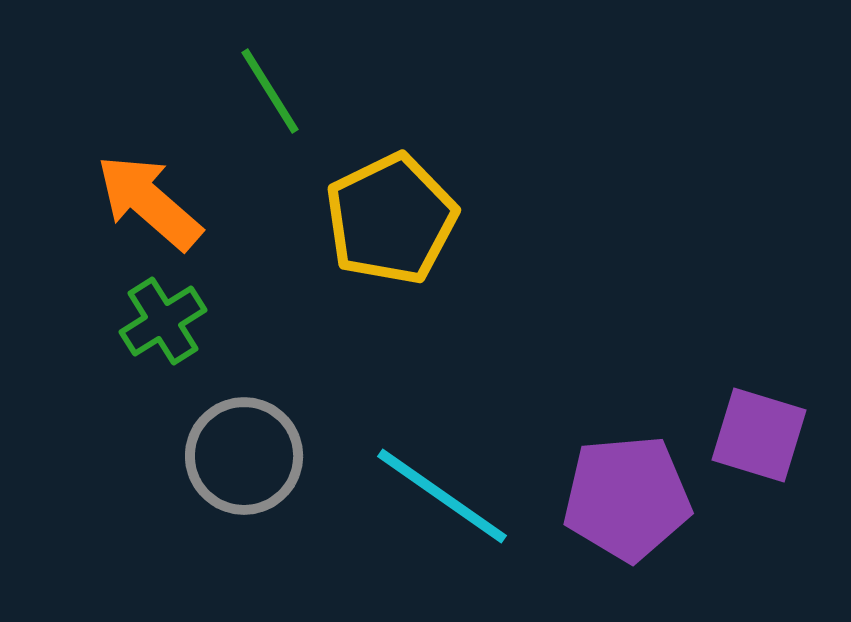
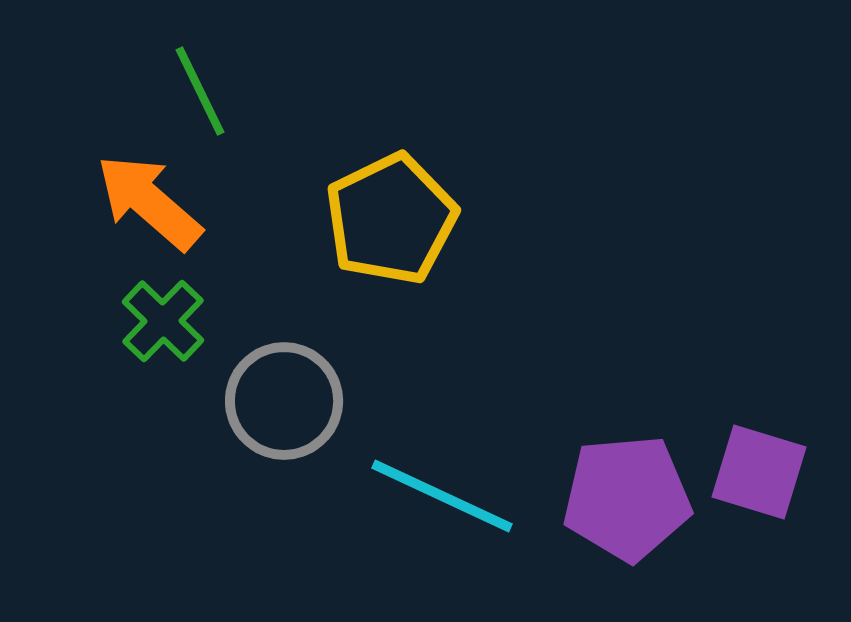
green line: moved 70 px left; rotated 6 degrees clockwise
green cross: rotated 14 degrees counterclockwise
purple square: moved 37 px down
gray circle: moved 40 px right, 55 px up
cyan line: rotated 10 degrees counterclockwise
